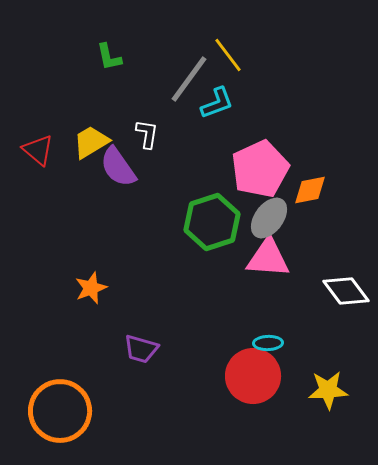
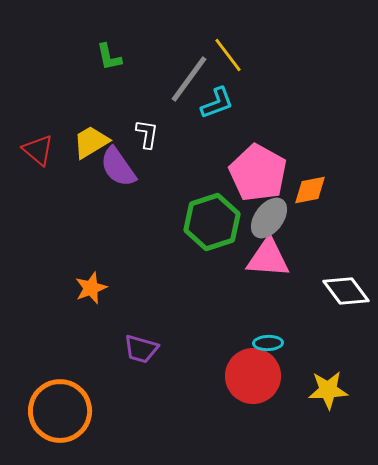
pink pentagon: moved 2 px left, 4 px down; rotated 18 degrees counterclockwise
